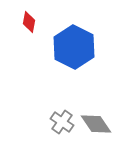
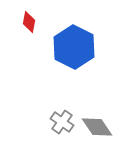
gray diamond: moved 1 px right, 3 px down
